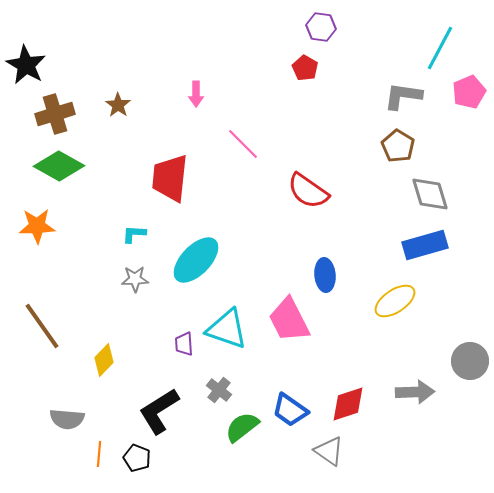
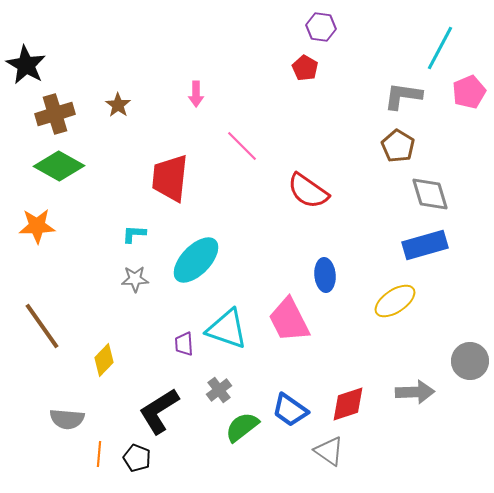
pink line: moved 1 px left, 2 px down
gray cross: rotated 15 degrees clockwise
